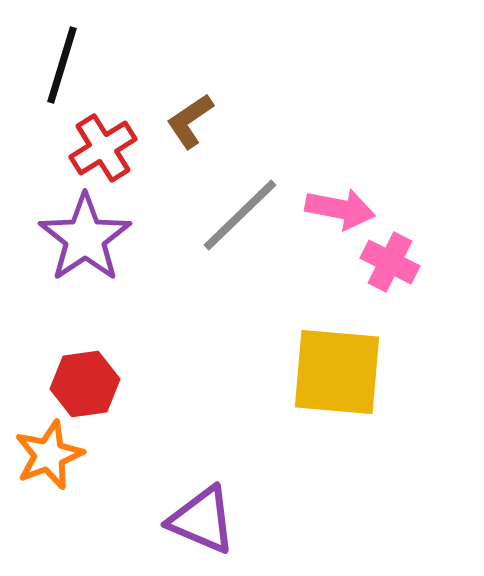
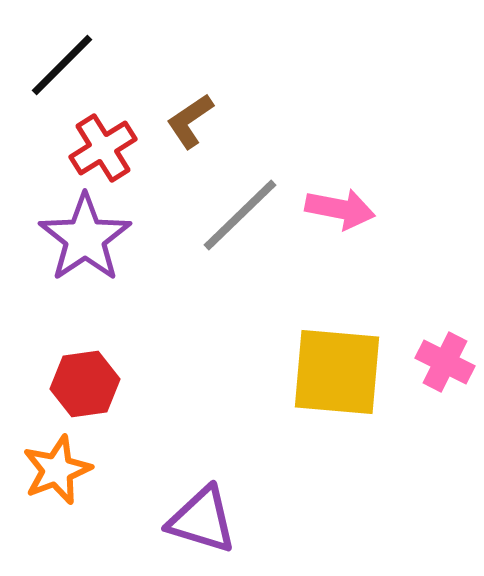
black line: rotated 28 degrees clockwise
pink cross: moved 55 px right, 100 px down
orange star: moved 8 px right, 15 px down
purple triangle: rotated 6 degrees counterclockwise
